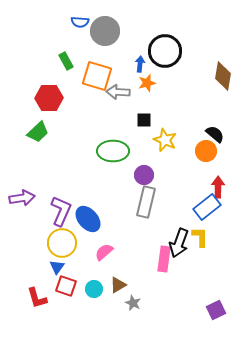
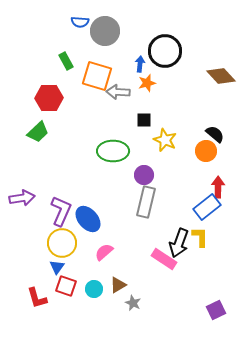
brown diamond: moved 2 px left; rotated 52 degrees counterclockwise
pink rectangle: rotated 65 degrees counterclockwise
